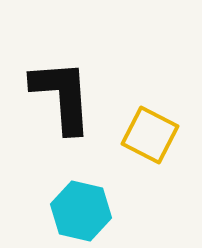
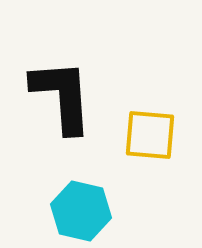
yellow square: rotated 22 degrees counterclockwise
